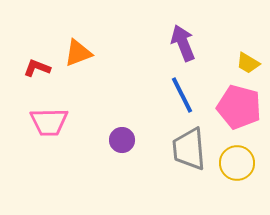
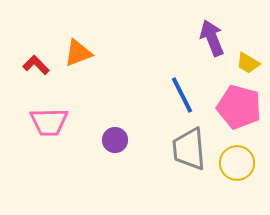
purple arrow: moved 29 px right, 5 px up
red L-shape: moved 1 px left, 3 px up; rotated 24 degrees clockwise
purple circle: moved 7 px left
